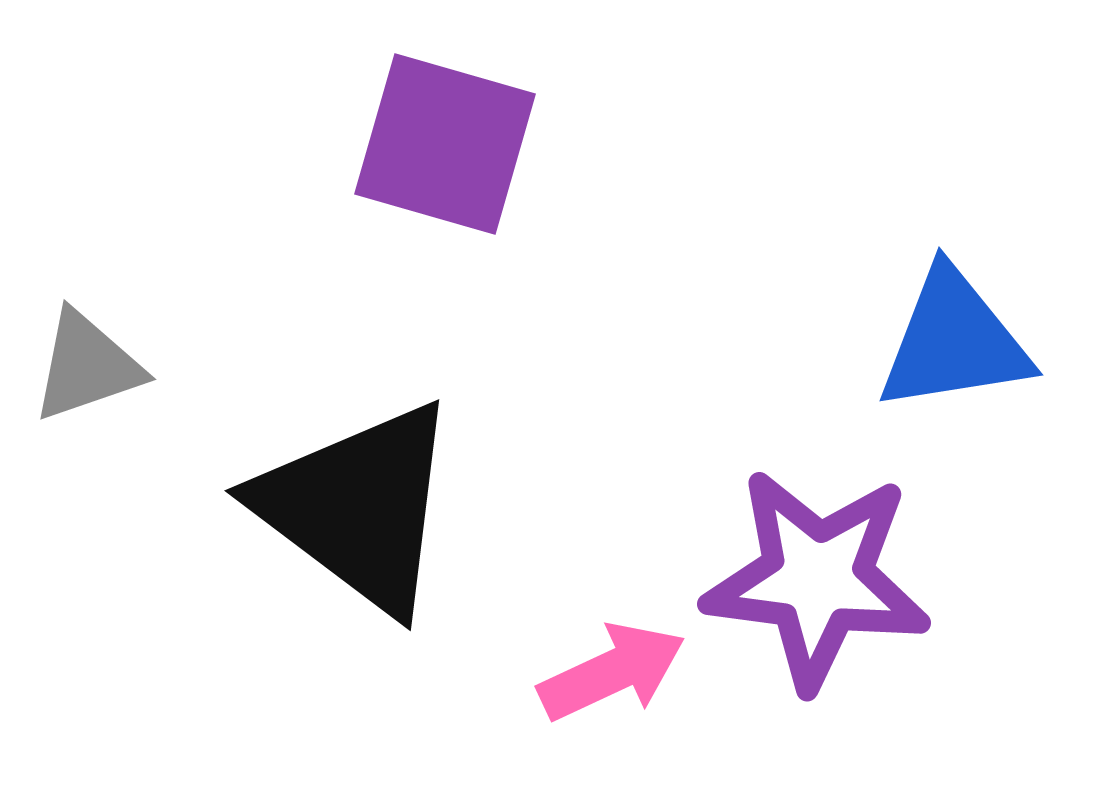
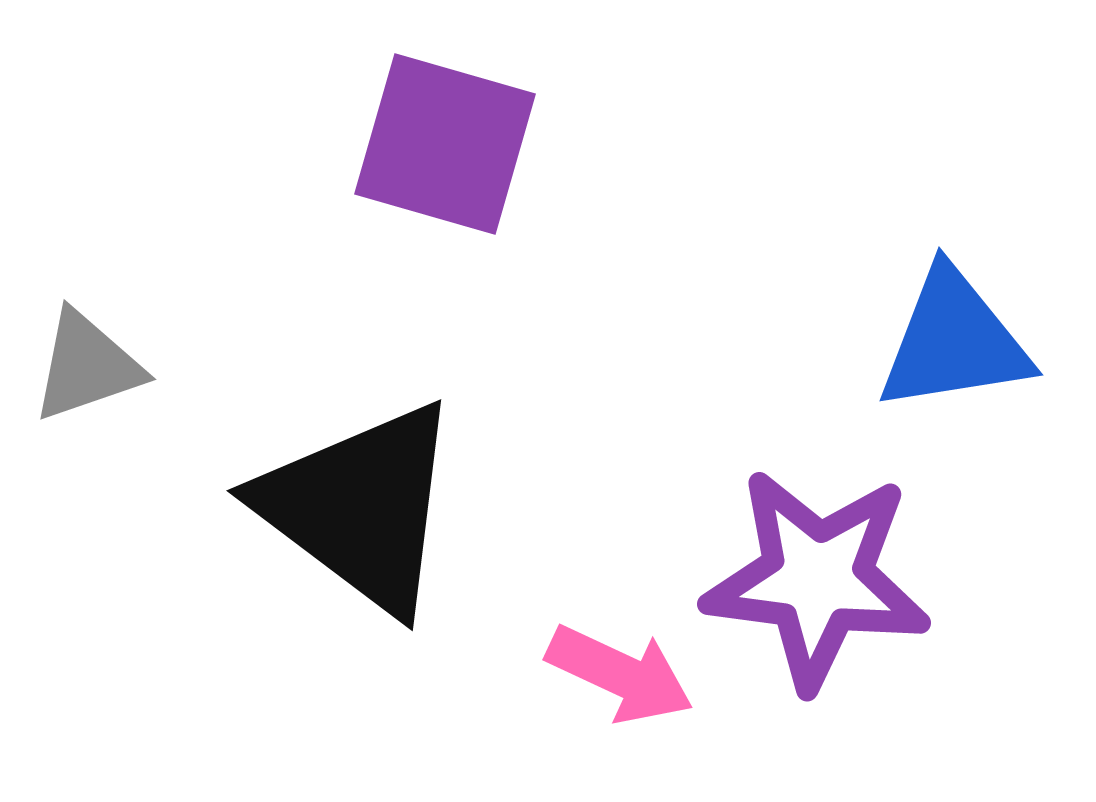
black triangle: moved 2 px right
pink arrow: moved 8 px right, 2 px down; rotated 50 degrees clockwise
